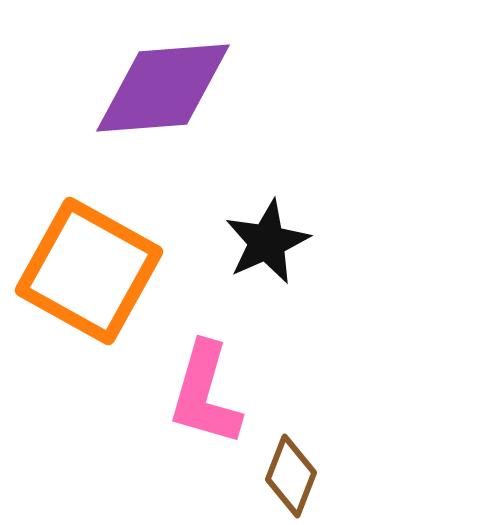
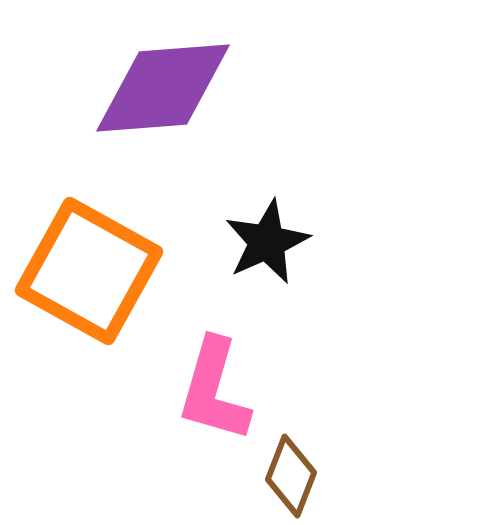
pink L-shape: moved 9 px right, 4 px up
